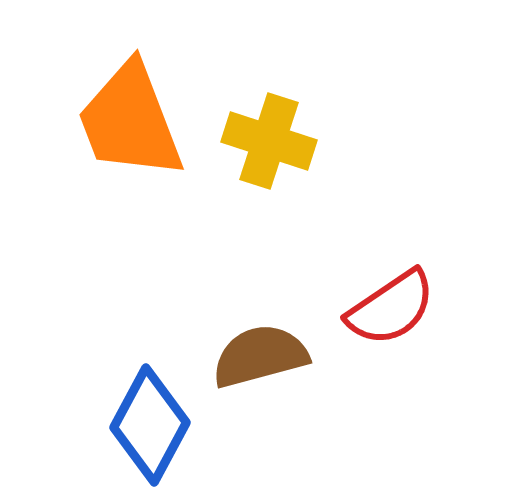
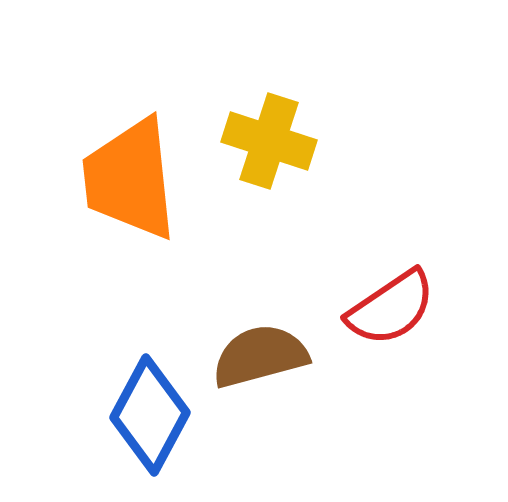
orange trapezoid: moved 58 px down; rotated 15 degrees clockwise
blue diamond: moved 10 px up
